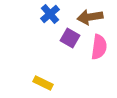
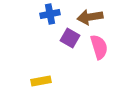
blue cross: rotated 30 degrees clockwise
pink semicircle: rotated 25 degrees counterclockwise
yellow rectangle: moved 2 px left, 2 px up; rotated 36 degrees counterclockwise
